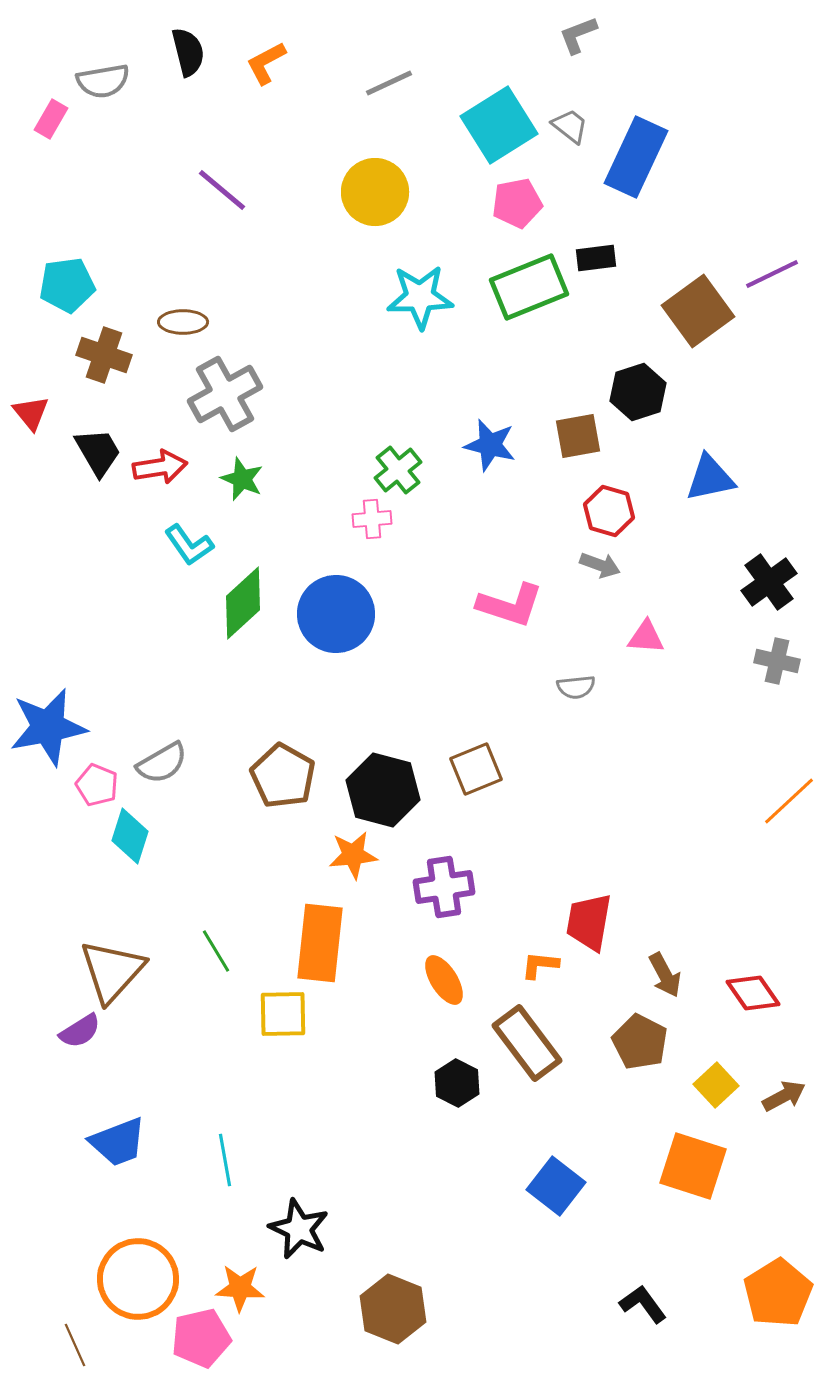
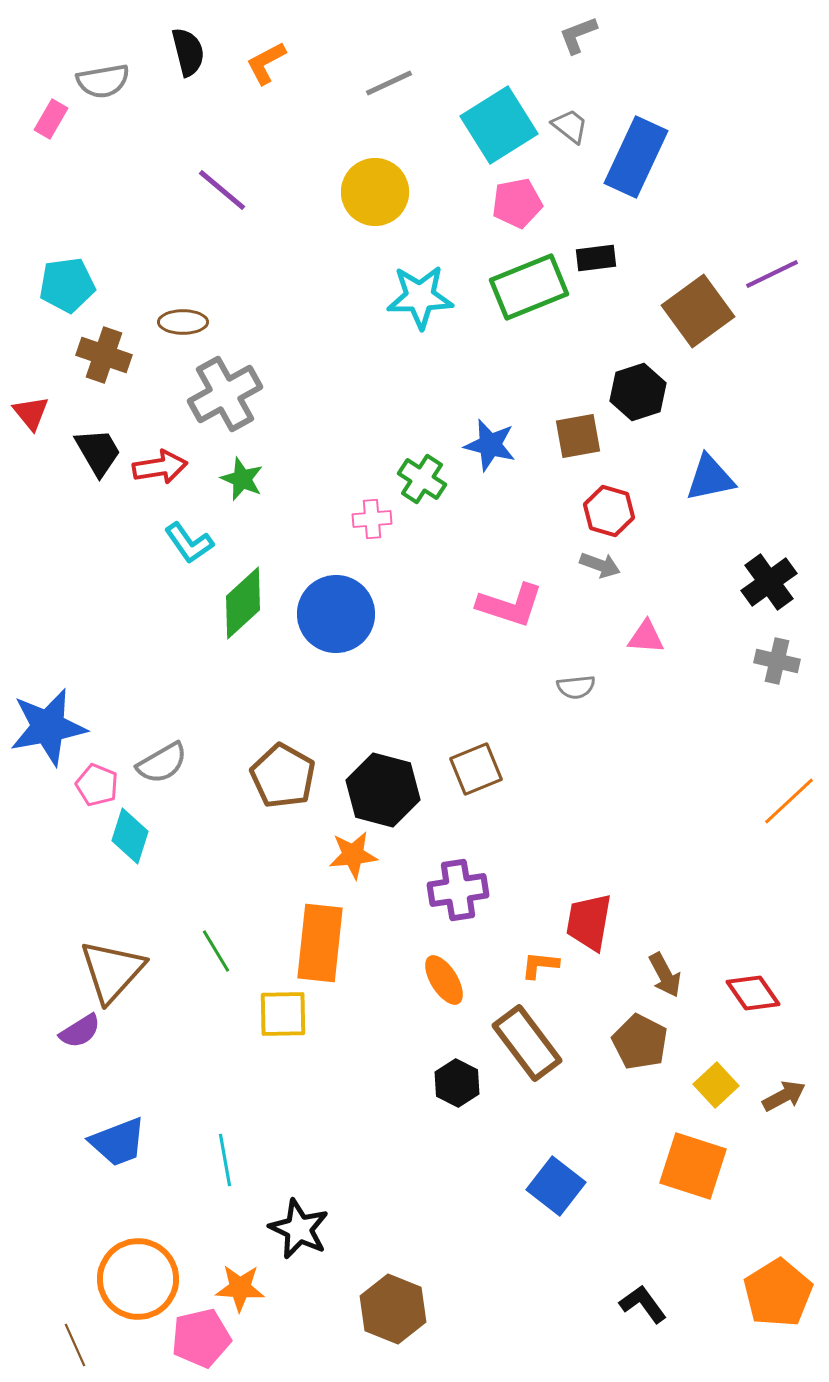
green cross at (398, 470): moved 24 px right, 9 px down; rotated 18 degrees counterclockwise
cyan L-shape at (189, 545): moved 2 px up
purple cross at (444, 887): moved 14 px right, 3 px down
